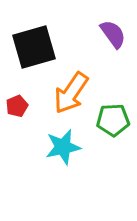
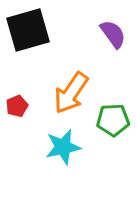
black square: moved 6 px left, 17 px up
